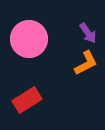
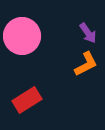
pink circle: moved 7 px left, 3 px up
orange L-shape: moved 1 px down
